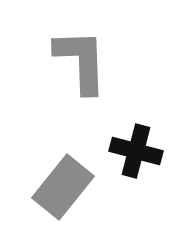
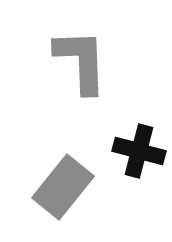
black cross: moved 3 px right
